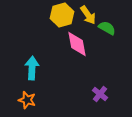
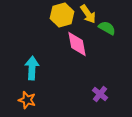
yellow arrow: moved 1 px up
